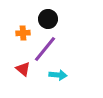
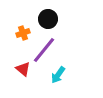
orange cross: rotated 16 degrees counterclockwise
purple line: moved 1 px left, 1 px down
cyan arrow: rotated 120 degrees clockwise
